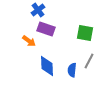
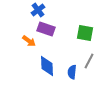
blue semicircle: moved 2 px down
